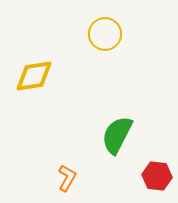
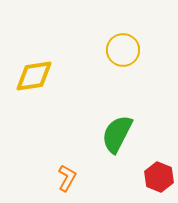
yellow circle: moved 18 px right, 16 px down
green semicircle: moved 1 px up
red hexagon: moved 2 px right, 1 px down; rotated 16 degrees clockwise
